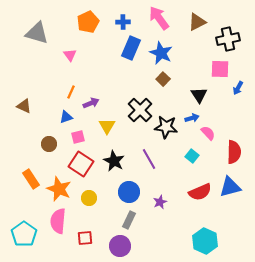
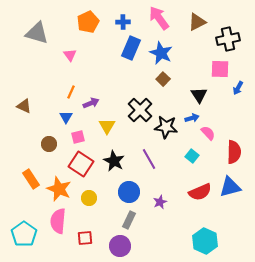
blue triangle at (66, 117): rotated 40 degrees counterclockwise
